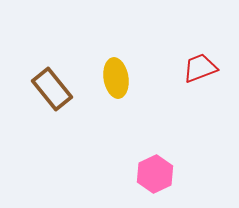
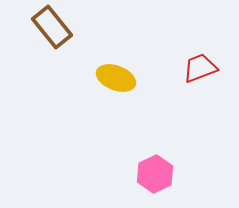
yellow ellipse: rotated 60 degrees counterclockwise
brown rectangle: moved 62 px up
